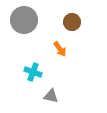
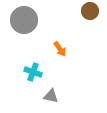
brown circle: moved 18 px right, 11 px up
